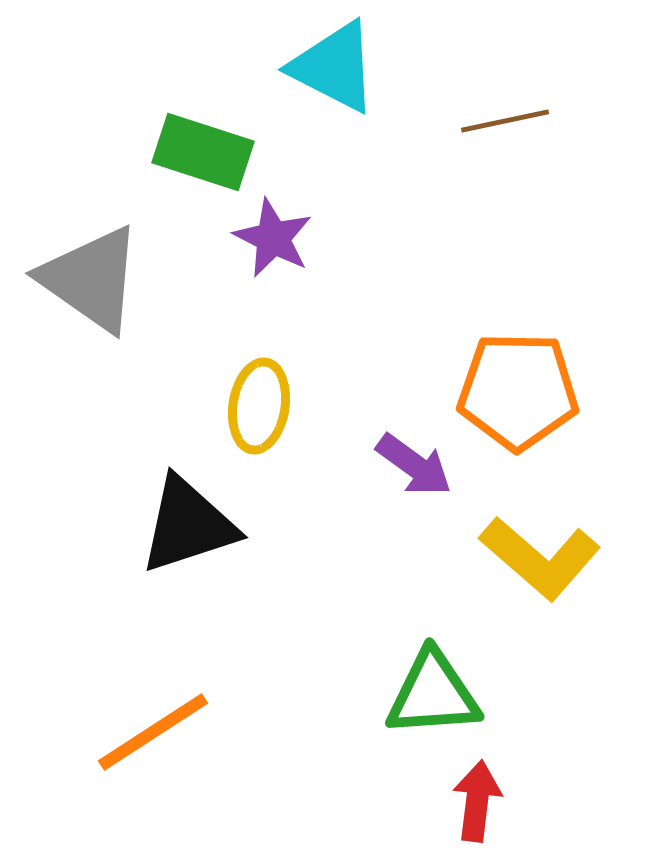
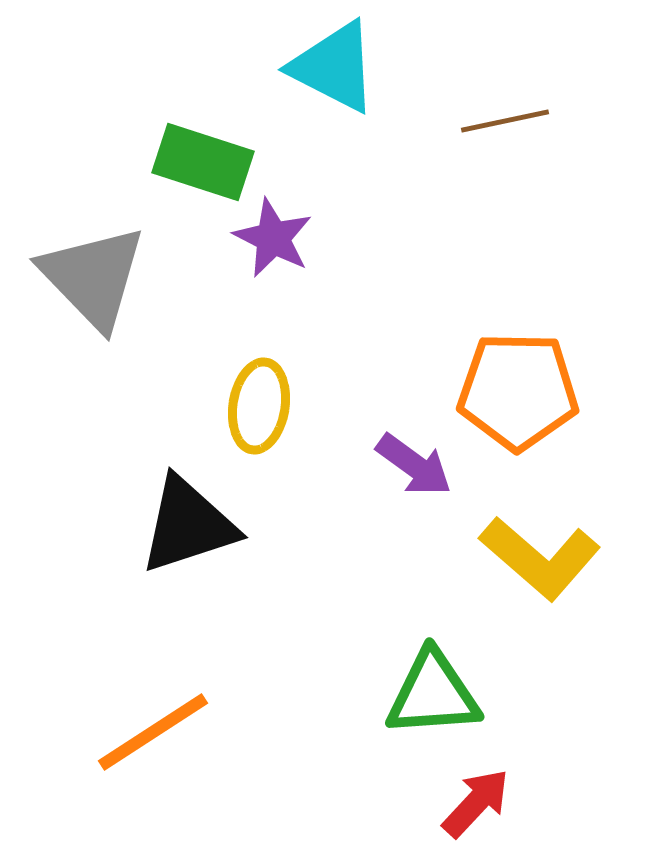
green rectangle: moved 10 px down
gray triangle: moved 2 px right, 2 px up; rotated 11 degrees clockwise
red arrow: moved 1 px left, 2 px down; rotated 36 degrees clockwise
